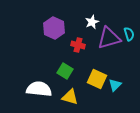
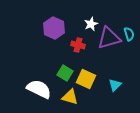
white star: moved 1 px left, 2 px down
green square: moved 2 px down
yellow square: moved 11 px left
white semicircle: rotated 20 degrees clockwise
